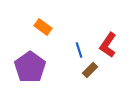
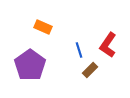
orange rectangle: rotated 12 degrees counterclockwise
purple pentagon: moved 2 px up
